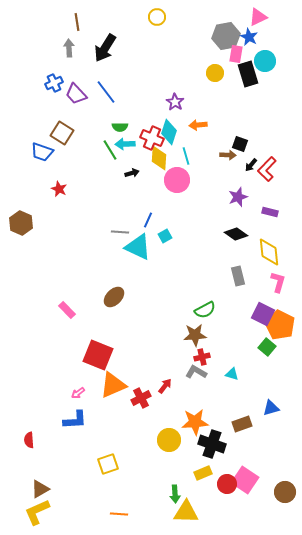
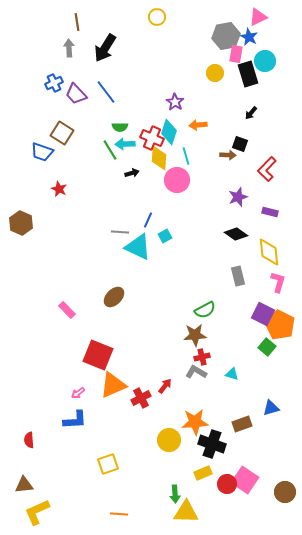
black arrow at (251, 165): moved 52 px up
brown triangle at (40, 489): moved 16 px left, 4 px up; rotated 24 degrees clockwise
